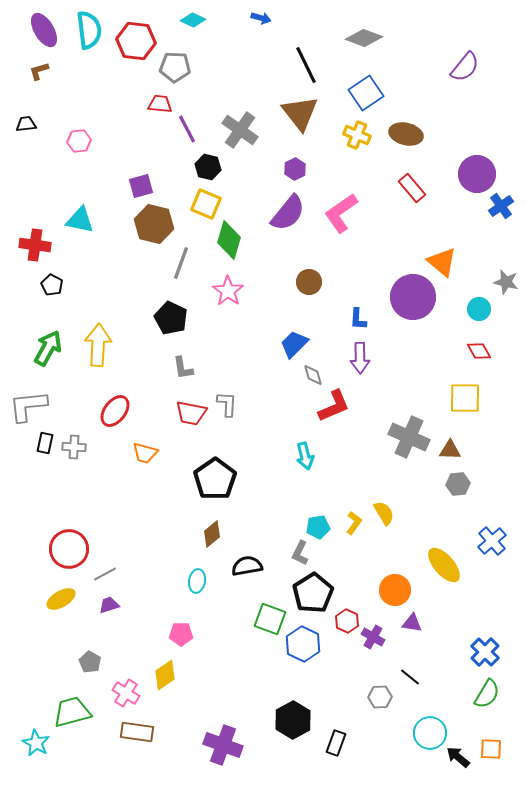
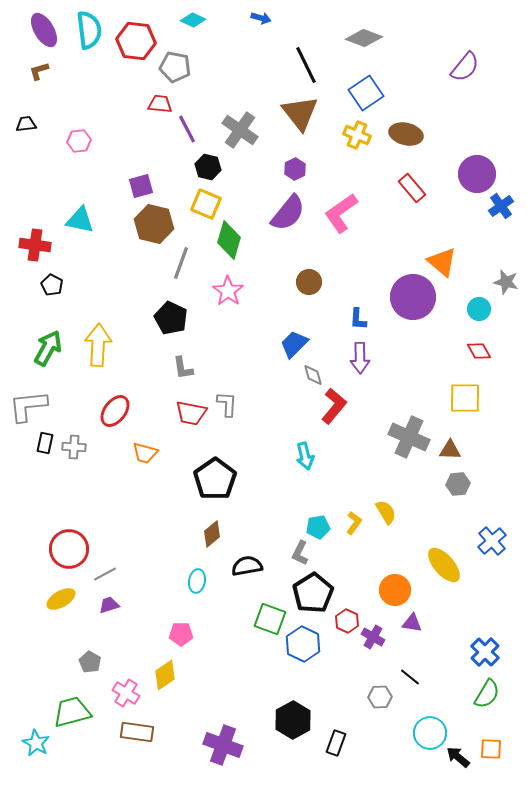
gray pentagon at (175, 67): rotated 8 degrees clockwise
red L-shape at (334, 406): rotated 27 degrees counterclockwise
yellow semicircle at (384, 513): moved 2 px right, 1 px up
